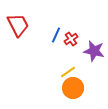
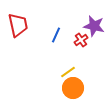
red trapezoid: rotated 15 degrees clockwise
red cross: moved 10 px right, 1 px down
purple star: moved 25 px up
